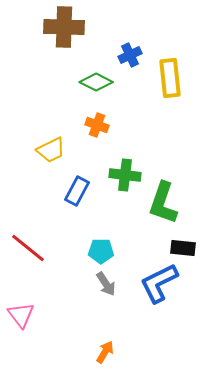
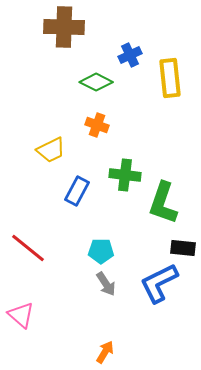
pink triangle: rotated 12 degrees counterclockwise
